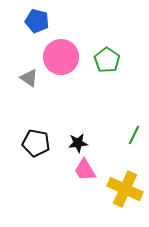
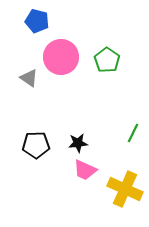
green line: moved 1 px left, 2 px up
black pentagon: moved 2 px down; rotated 12 degrees counterclockwise
pink trapezoid: rotated 35 degrees counterclockwise
